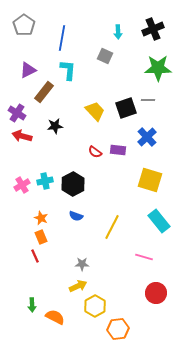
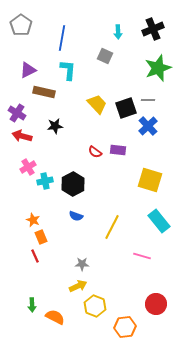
gray pentagon: moved 3 px left
green star: rotated 20 degrees counterclockwise
brown rectangle: rotated 65 degrees clockwise
yellow trapezoid: moved 2 px right, 7 px up
blue cross: moved 1 px right, 11 px up
pink cross: moved 6 px right, 18 px up
orange star: moved 8 px left, 2 px down
pink line: moved 2 px left, 1 px up
red circle: moved 11 px down
yellow hexagon: rotated 10 degrees counterclockwise
orange hexagon: moved 7 px right, 2 px up
